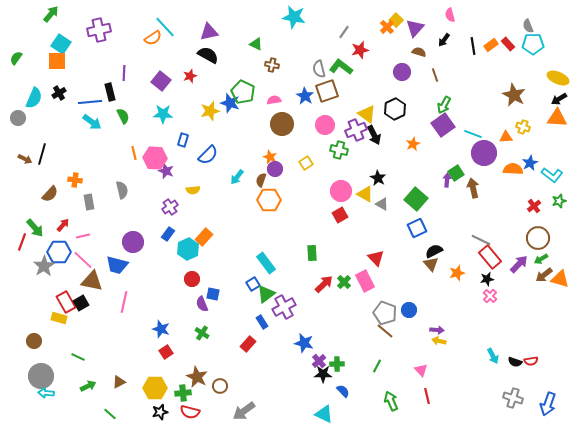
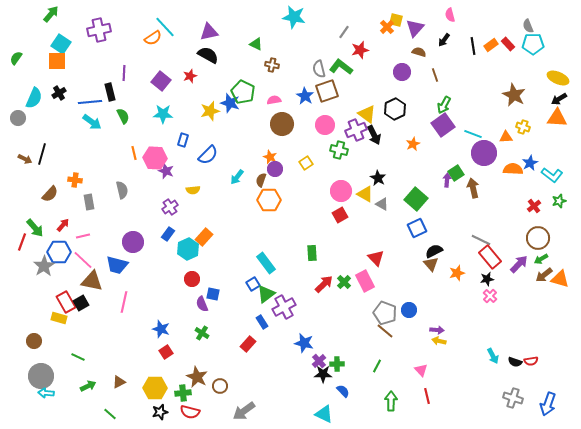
yellow square at (396, 20): rotated 32 degrees counterclockwise
green arrow at (391, 401): rotated 24 degrees clockwise
